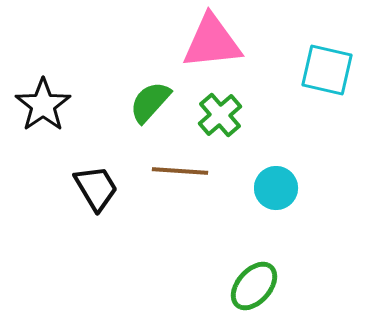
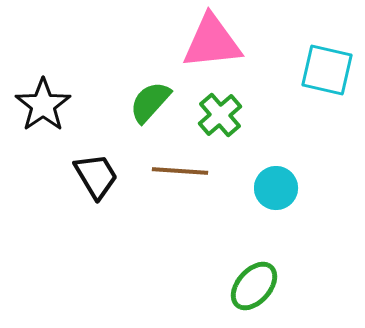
black trapezoid: moved 12 px up
